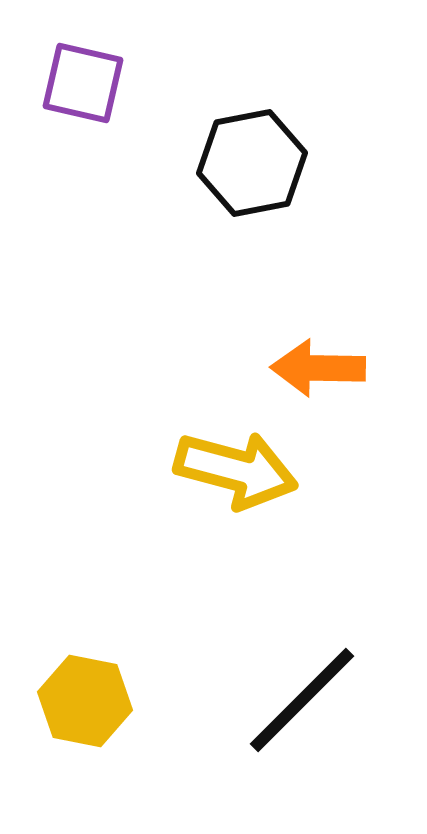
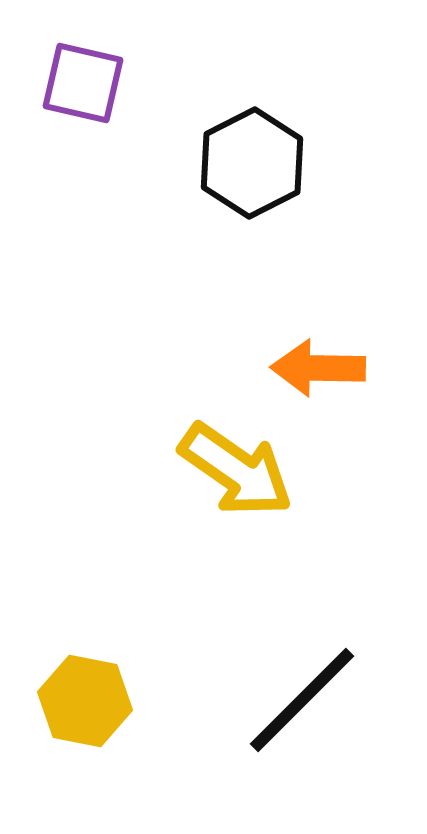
black hexagon: rotated 16 degrees counterclockwise
yellow arrow: rotated 20 degrees clockwise
